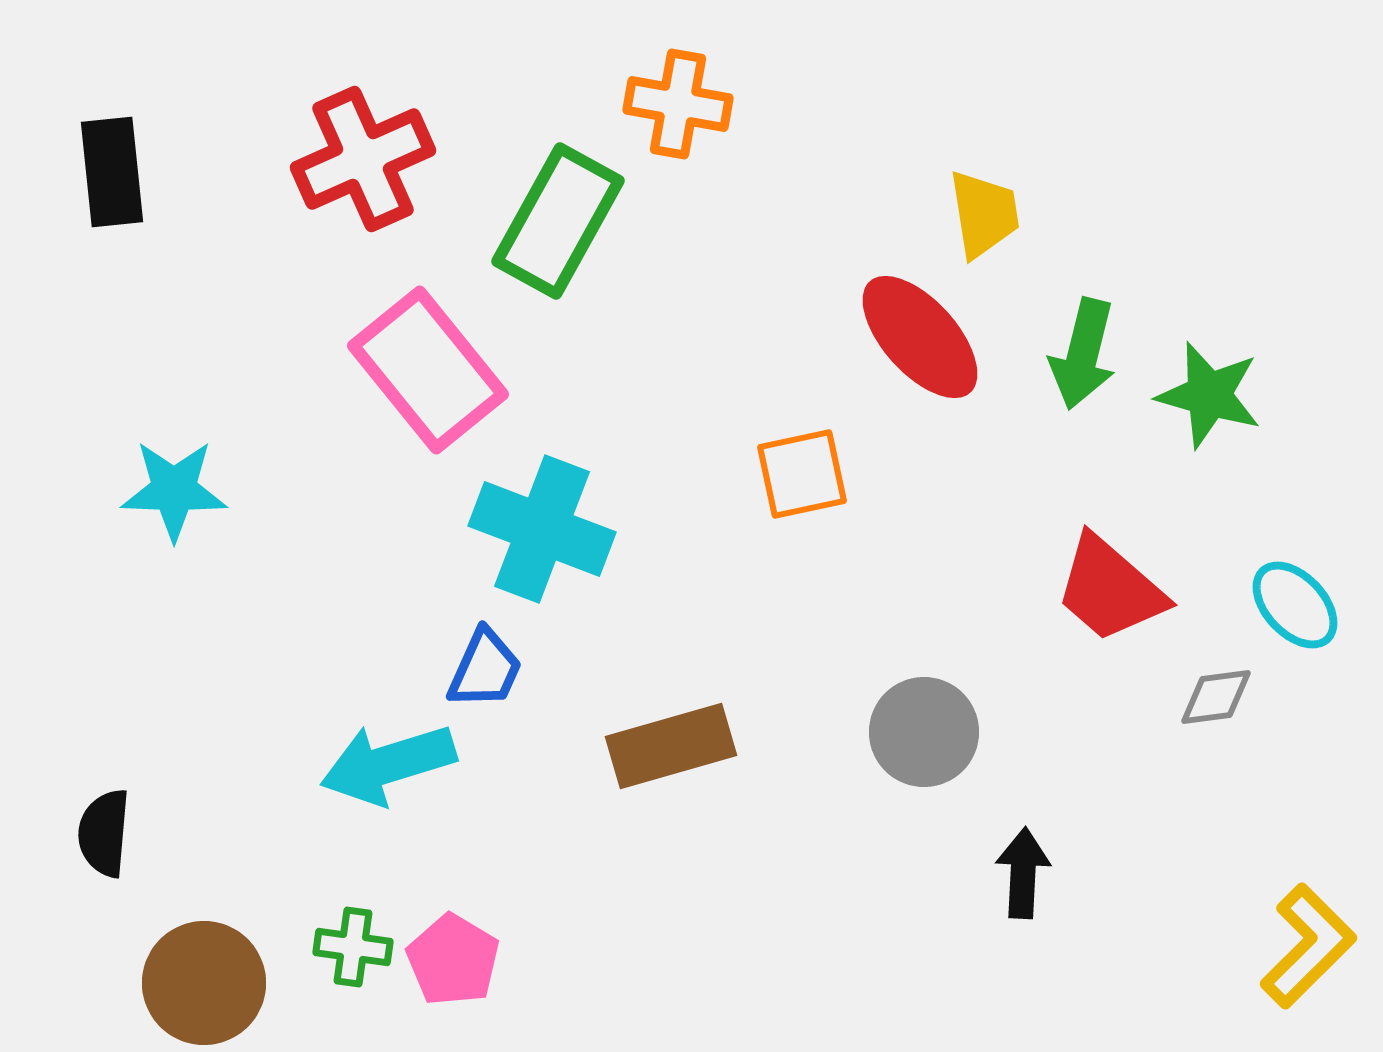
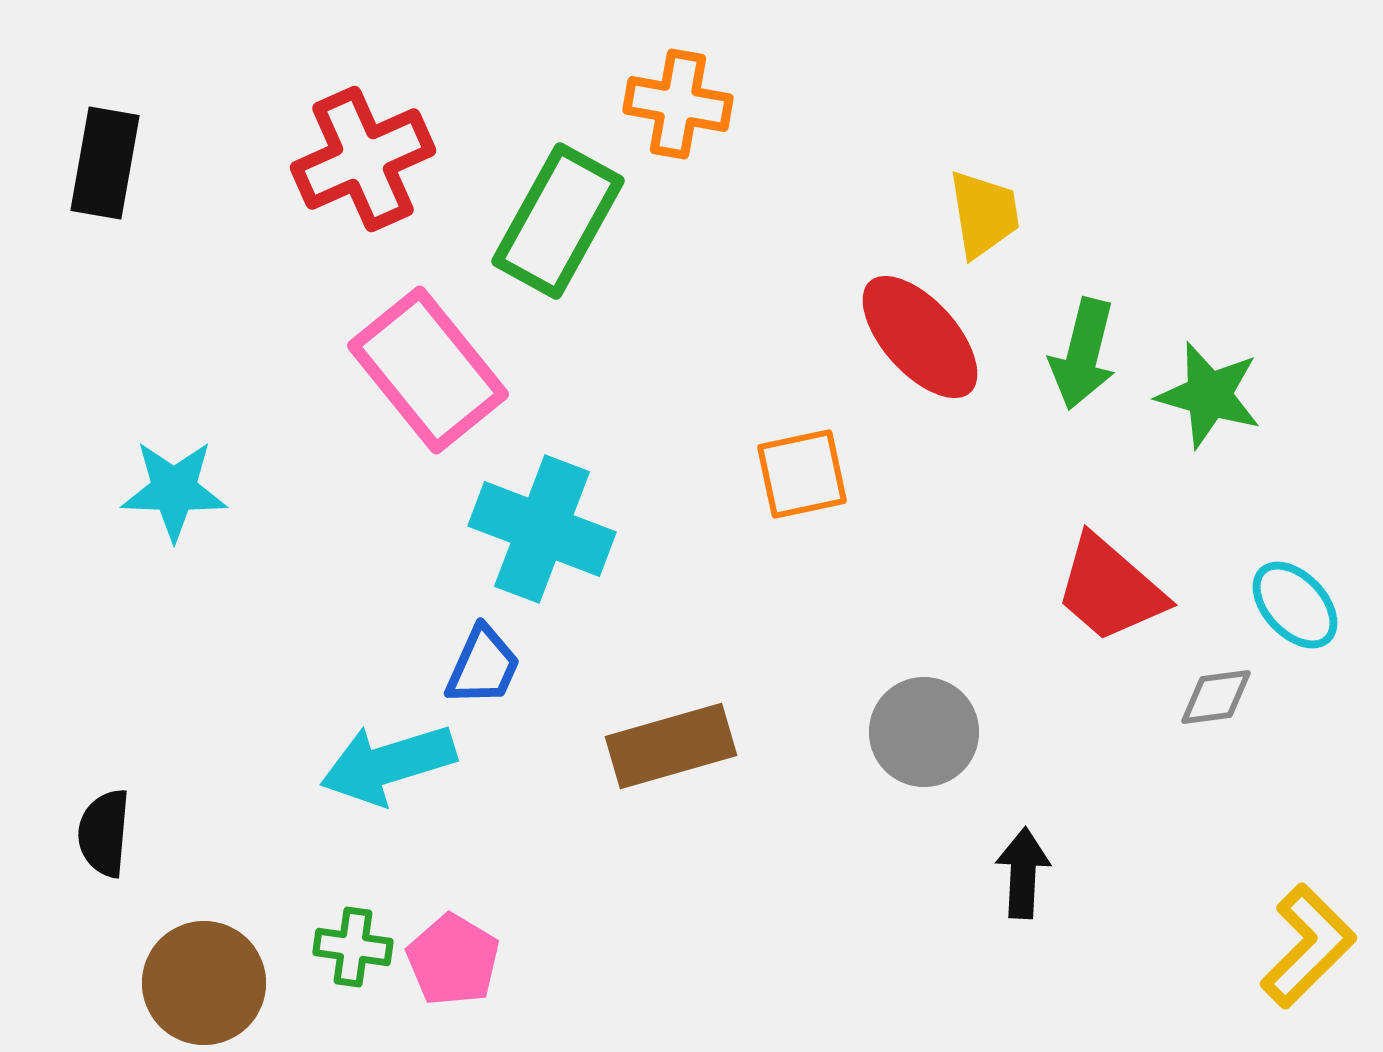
black rectangle: moved 7 px left, 9 px up; rotated 16 degrees clockwise
blue trapezoid: moved 2 px left, 3 px up
